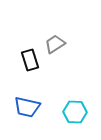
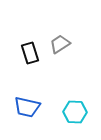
gray trapezoid: moved 5 px right
black rectangle: moved 7 px up
